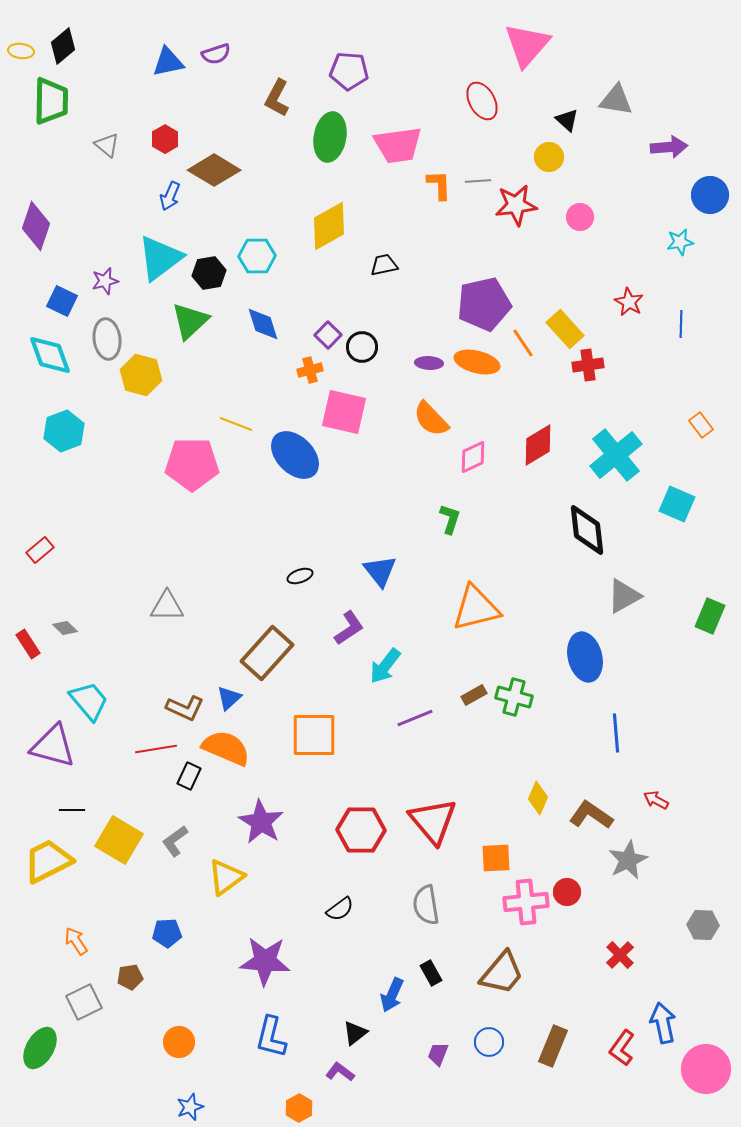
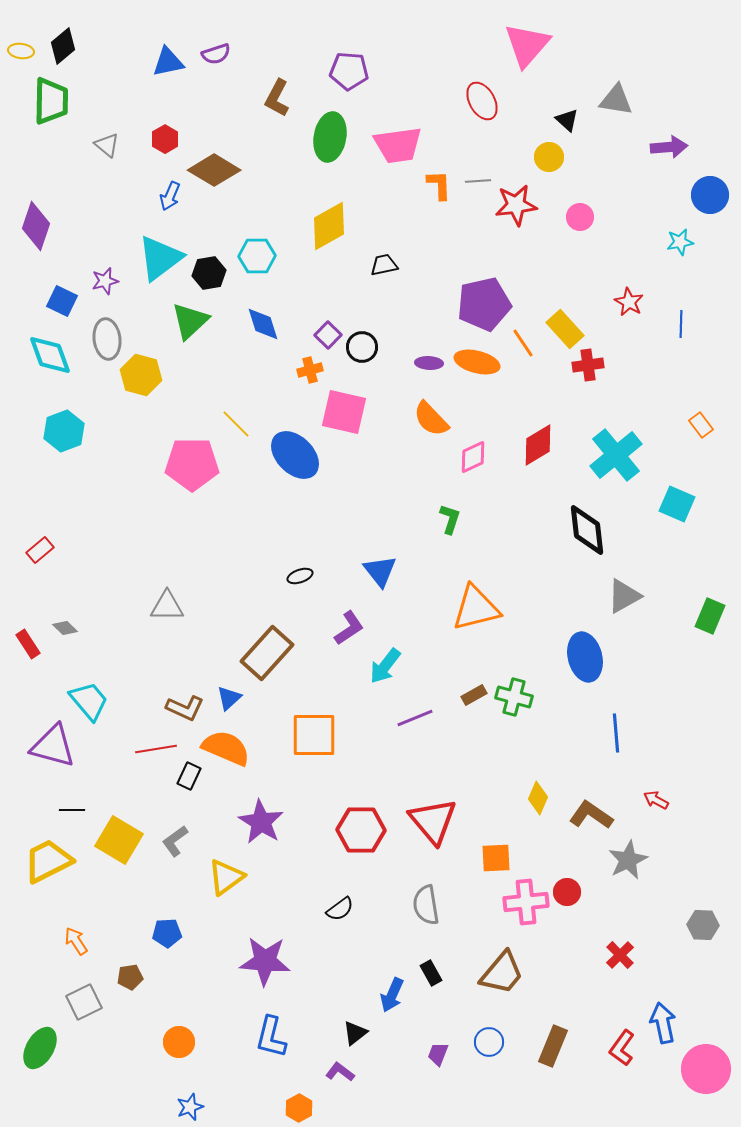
yellow line at (236, 424): rotated 24 degrees clockwise
